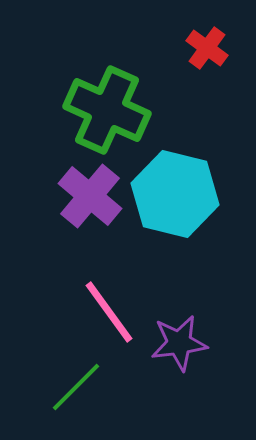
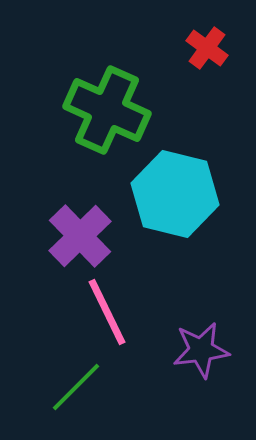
purple cross: moved 10 px left, 40 px down; rotated 6 degrees clockwise
pink line: moved 2 px left; rotated 10 degrees clockwise
purple star: moved 22 px right, 7 px down
